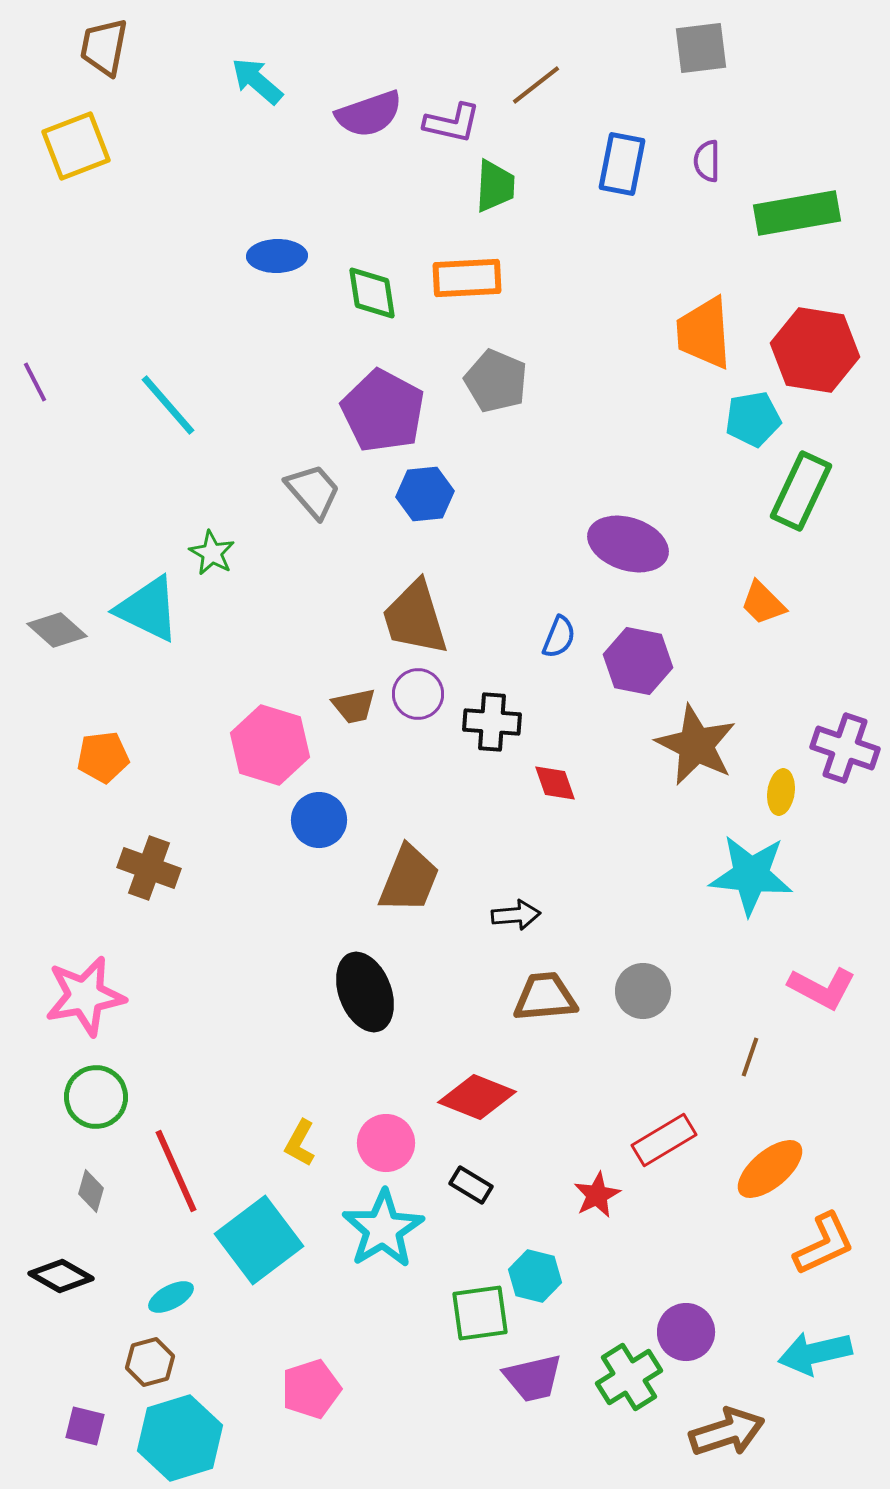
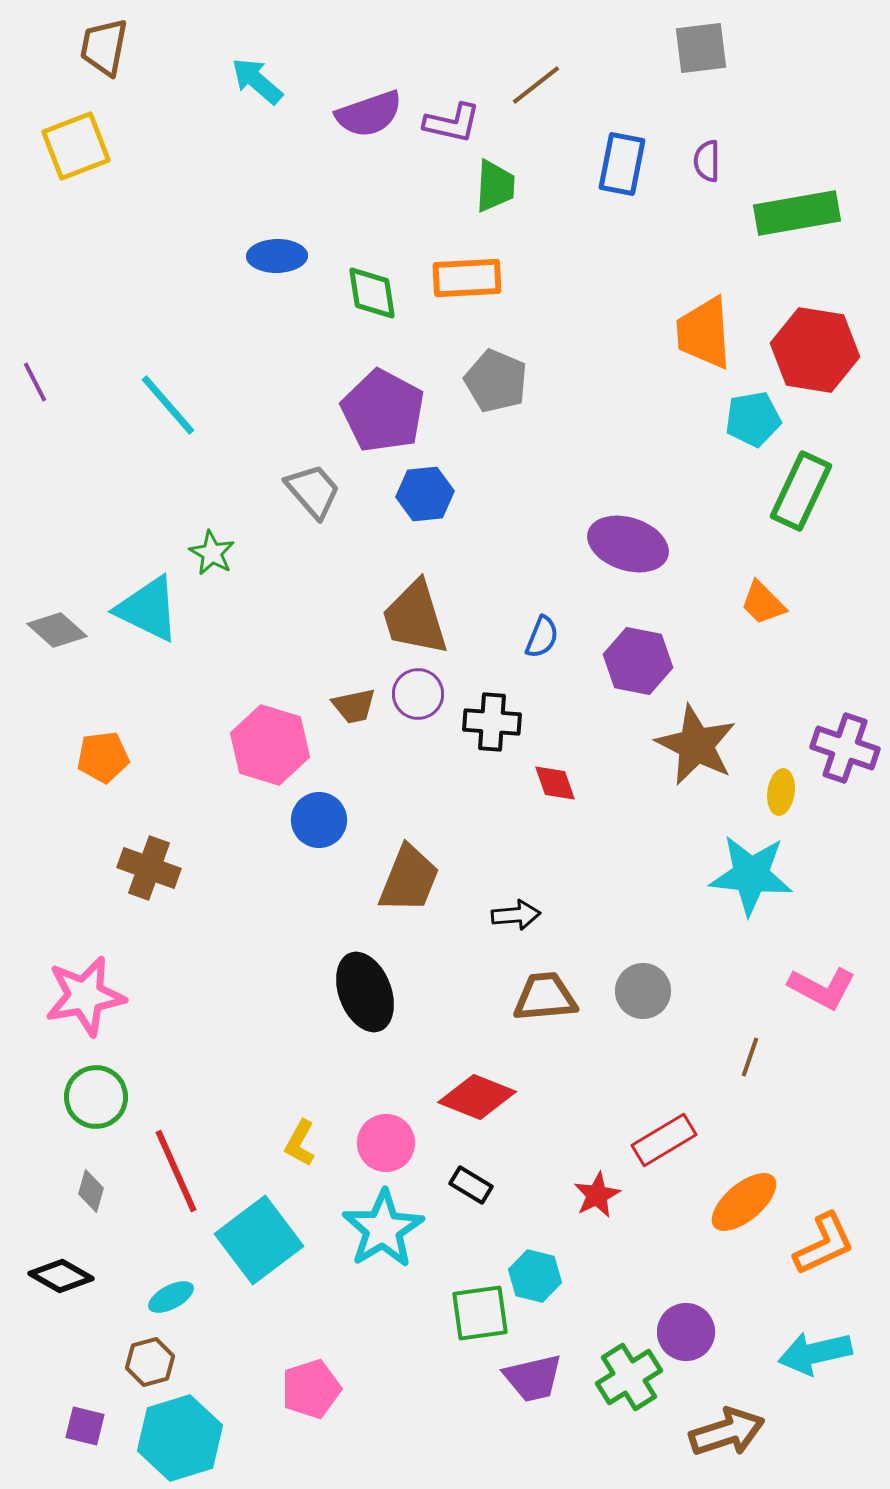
blue semicircle at (559, 637): moved 17 px left
orange ellipse at (770, 1169): moved 26 px left, 33 px down
